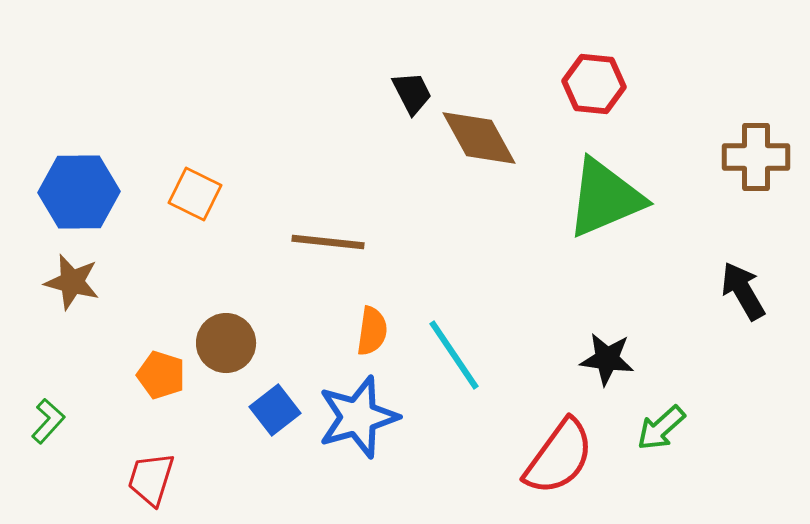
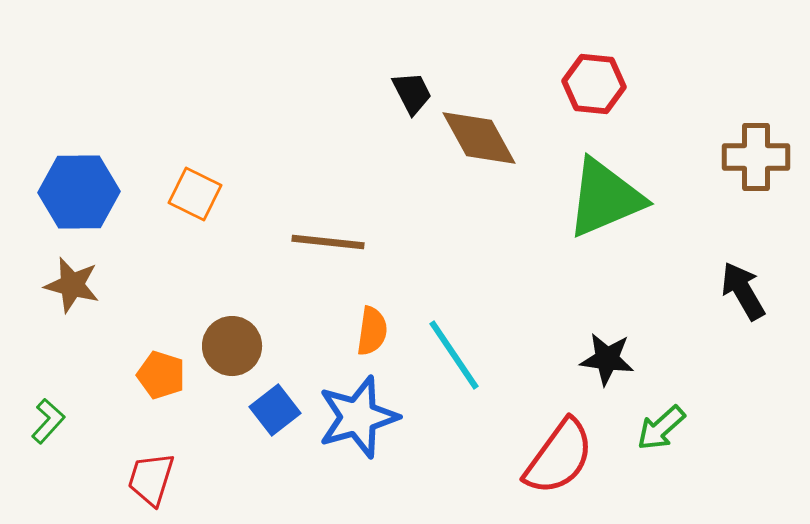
brown star: moved 3 px down
brown circle: moved 6 px right, 3 px down
